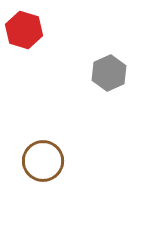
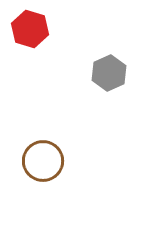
red hexagon: moved 6 px right, 1 px up
